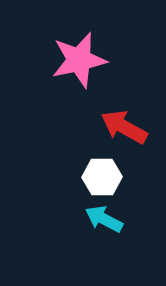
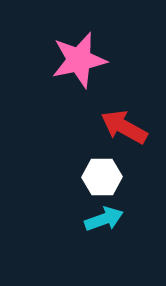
cyan arrow: rotated 132 degrees clockwise
